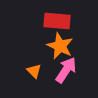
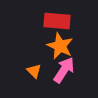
pink arrow: moved 2 px left
